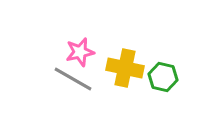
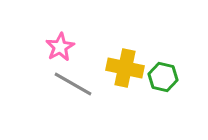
pink star: moved 20 px left, 5 px up; rotated 16 degrees counterclockwise
gray line: moved 5 px down
